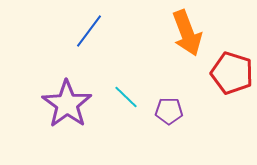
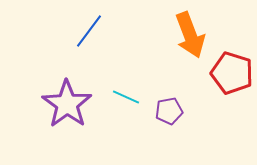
orange arrow: moved 3 px right, 2 px down
cyan line: rotated 20 degrees counterclockwise
purple pentagon: rotated 12 degrees counterclockwise
